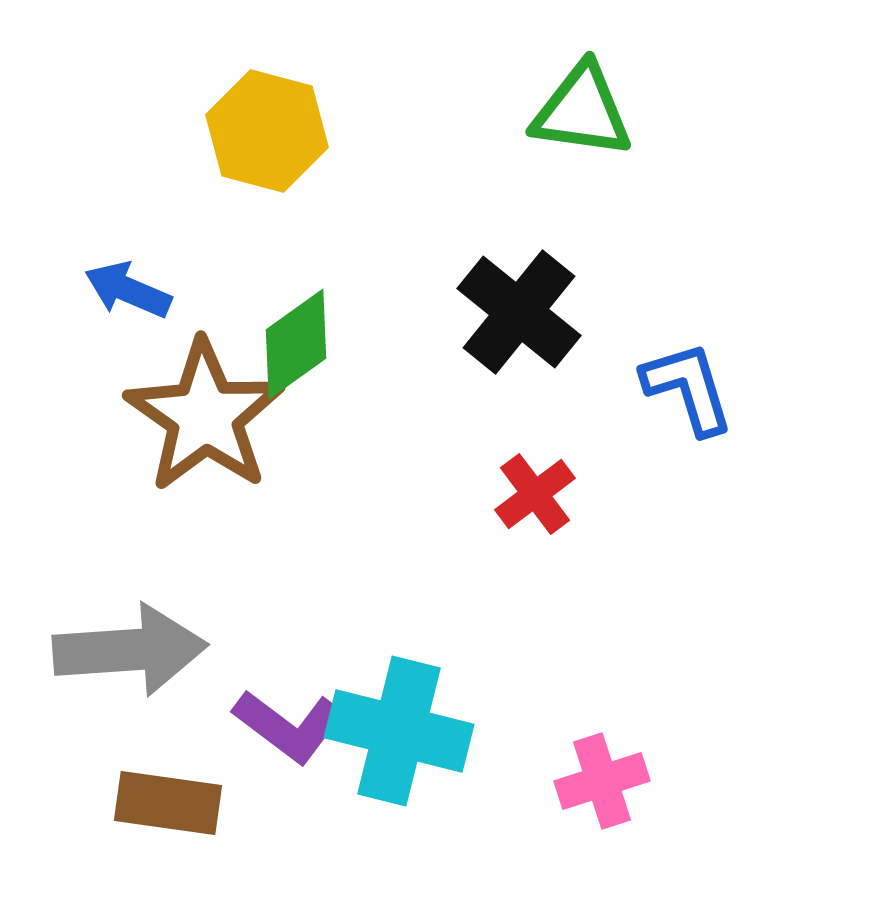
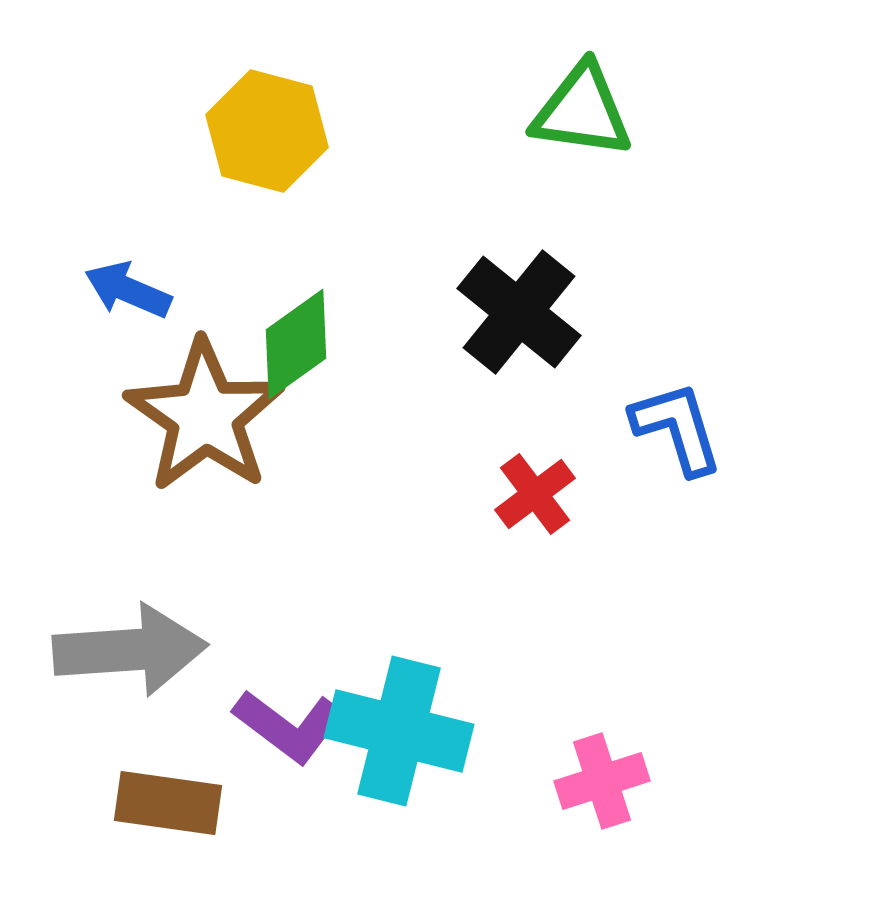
blue L-shape: moved 11 px left, 40 px down
